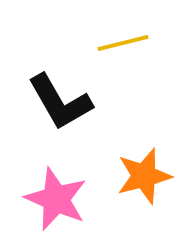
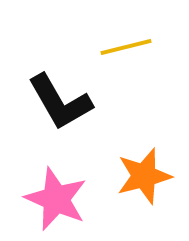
yellow line: moved 3 px right, 4 px down
